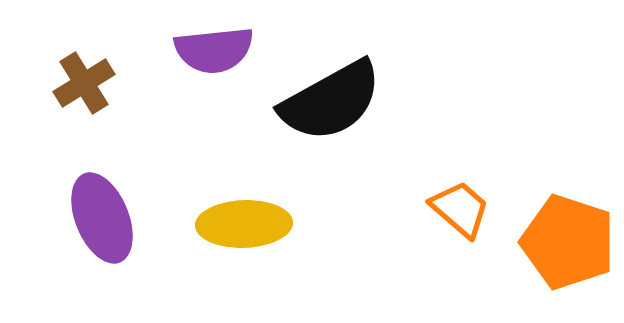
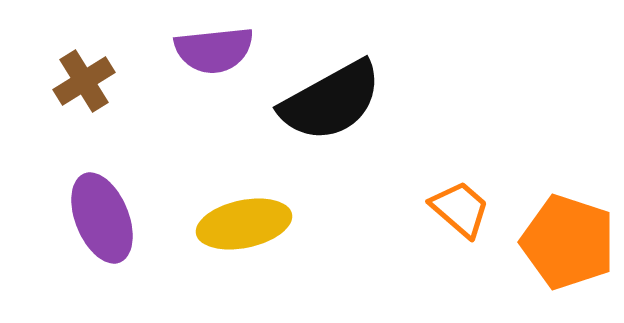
brown cross: moved 2 px up
yellow ellipse: rotated 10 degrees counterclockwise
